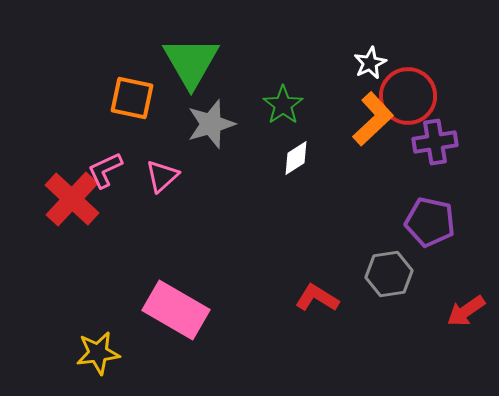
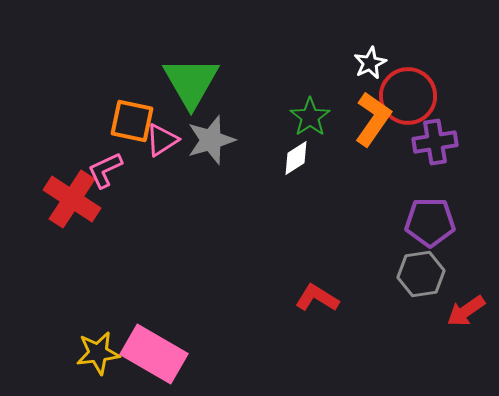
green triangle: moved 20 px down
orange square: moved 23 px down
green star: moved 27 px right, 12 px down
orange L-shape: rotated 12 degrees counterclockwise
gray star: moved 16 px down
pink triangle: moved 36 px up; rotated 9 degrees clockwise
red cross: rotated 10 degrees counterclockwise
purple pentagon: rotated 12 degrees counterclockwise
gray hexagon: moved 32 px right
pink rectangle: moved 22 px left, 44 px down
